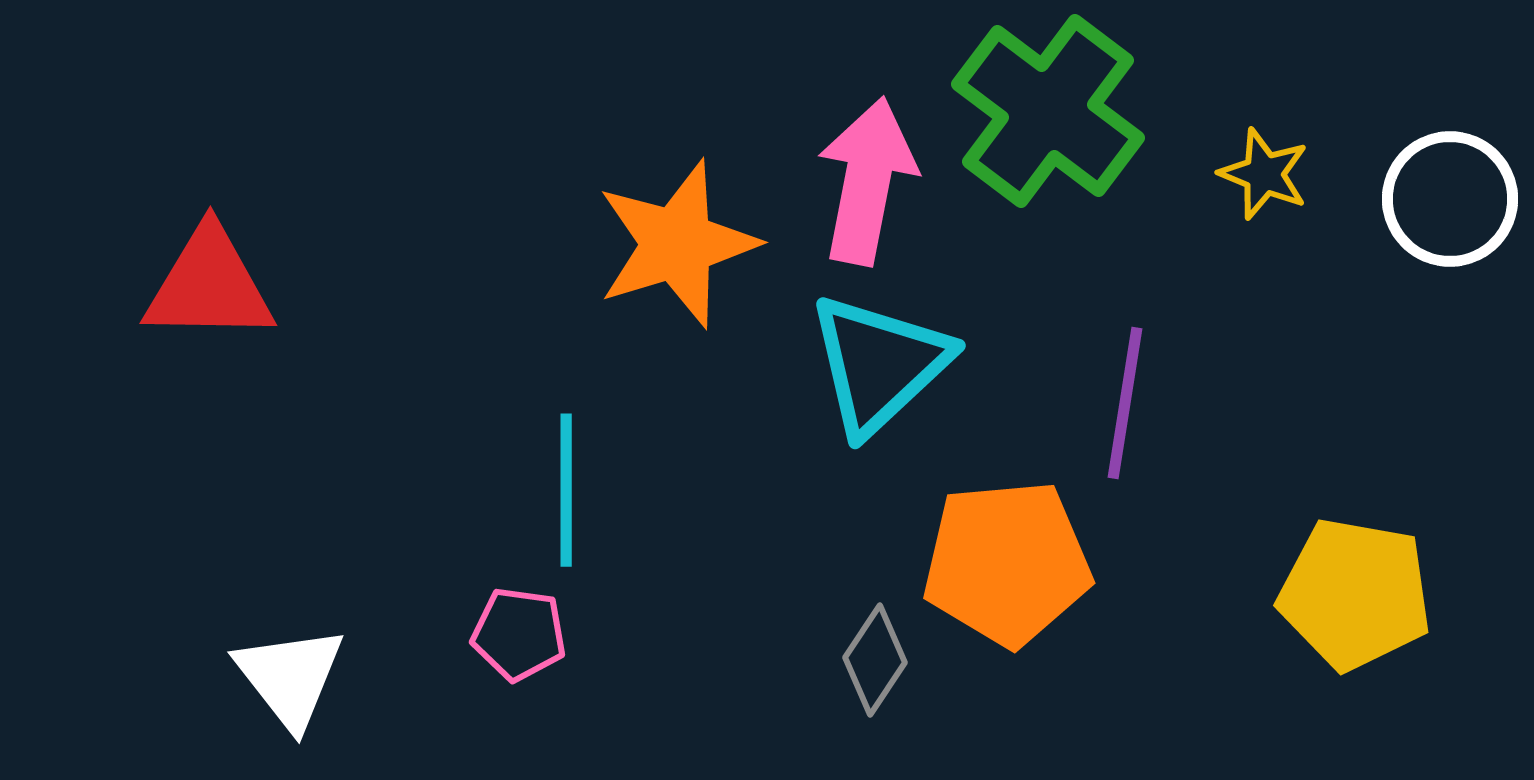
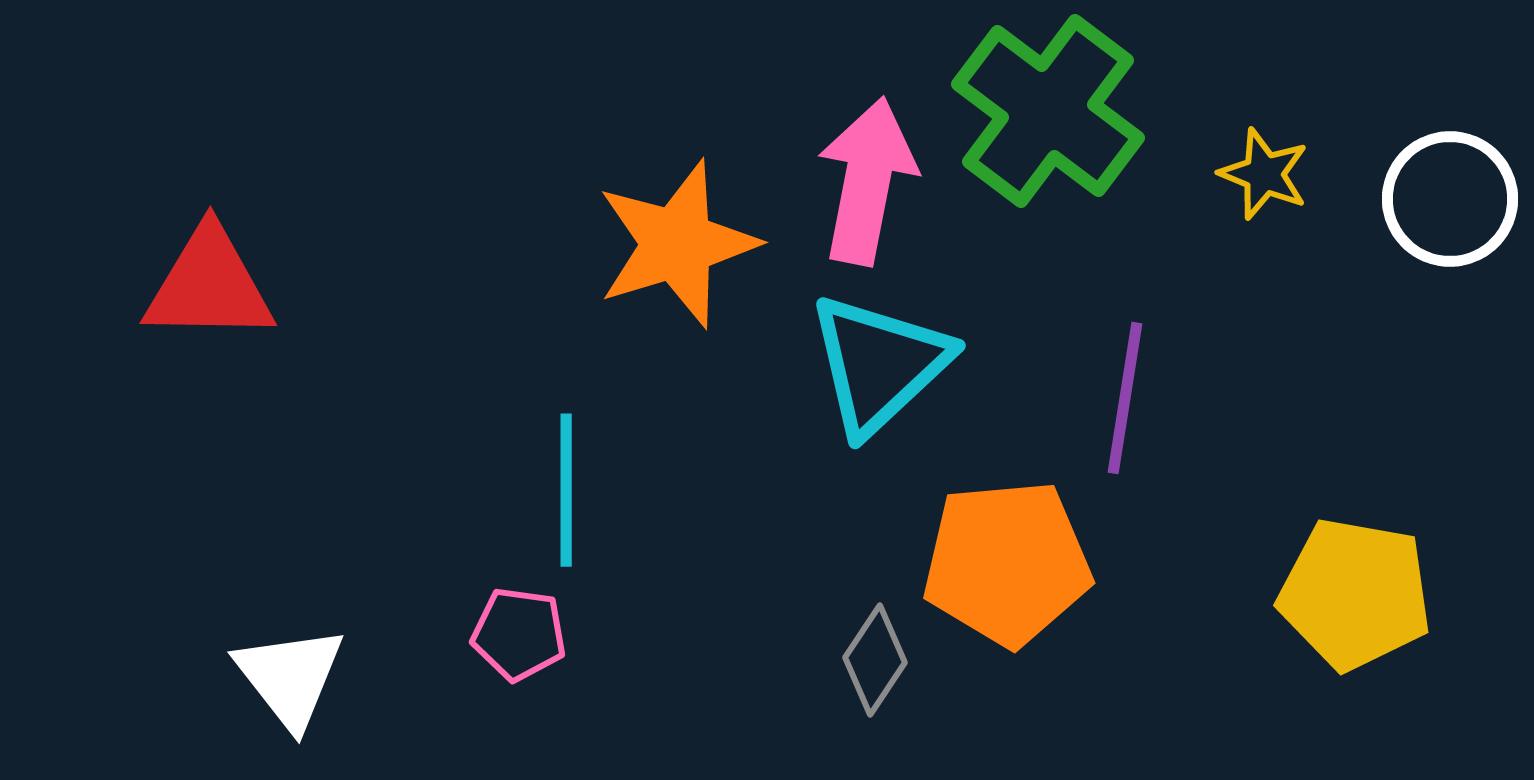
purple line: moved 5 px up
